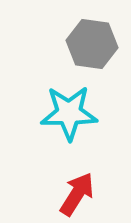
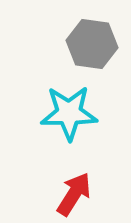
red arrow: moved 3 px left
